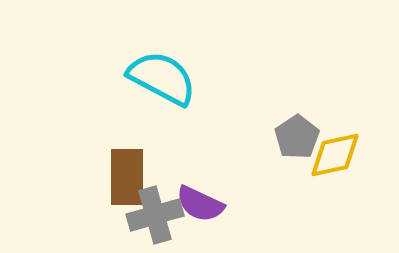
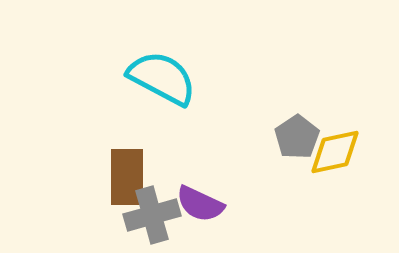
yellow diamond: moved 3 px up
gray cross: moved 3 px left
